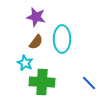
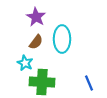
purple star: rotated 18 degrees clockwise
blue line: rotated 21 degrees clockwise
